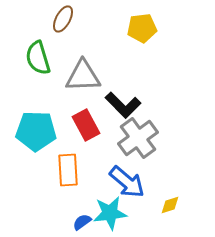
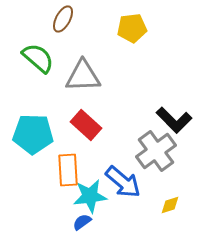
yellow pentagon: moved 10 px left
green semicircle: rotated 148 degrees clockwise
black L-shape: moved 51 px right, 15 px down
red rectangle: rotated 20 degrees counterclockwise
cyan pentagon: moved 3 px left, 3 px down
gray cross: moved 18 px right, 13 px down
blue arrow: moved 4 px left
cyan star: moved 20 px left, 17 px up
